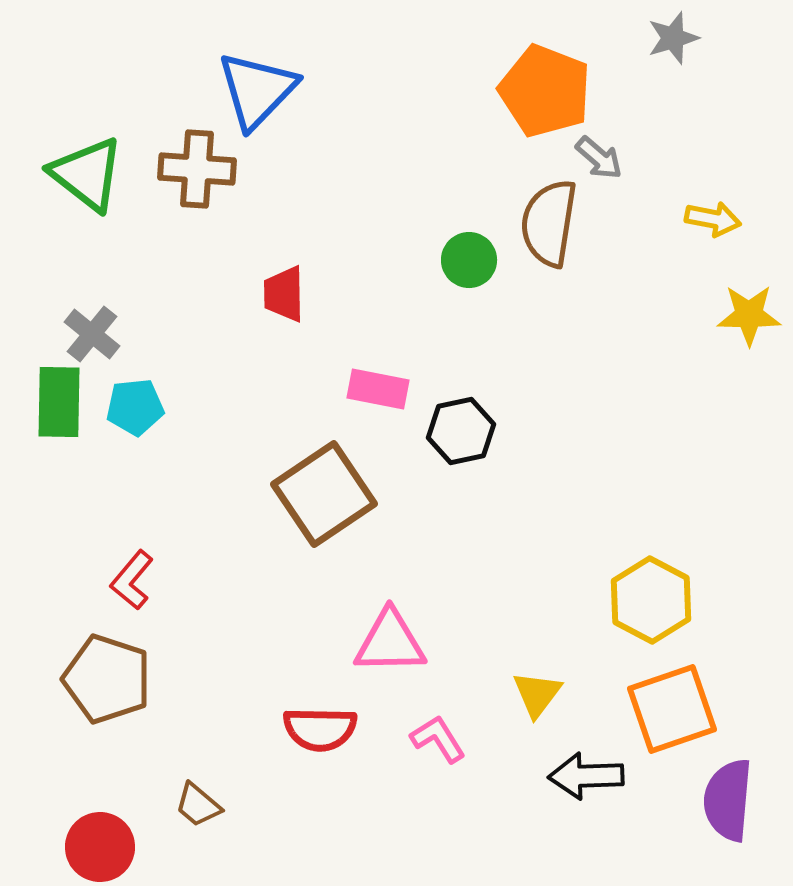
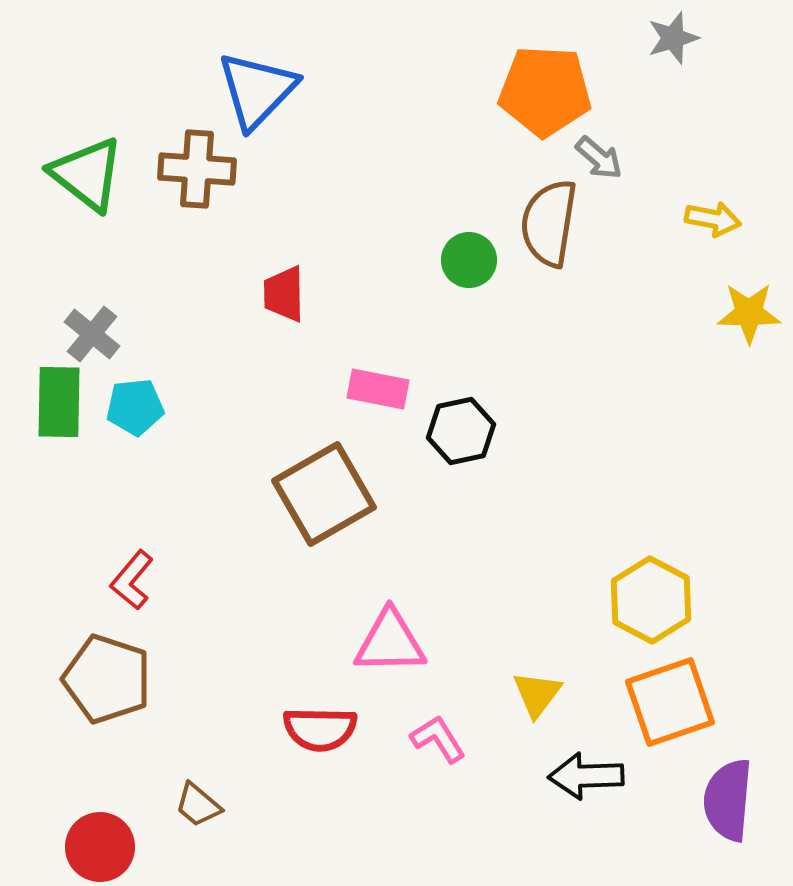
orange pentagon: rotated 18 degrees counterclockwise
yellow star: moved 2 px up
brown square: rotated 4 degrees clockwise
orange square: moved 2 px left, 7 px up
